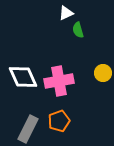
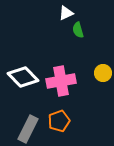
white diamond: rotated 20 degrees counterclockwise
pink cross: moved 2 px right
